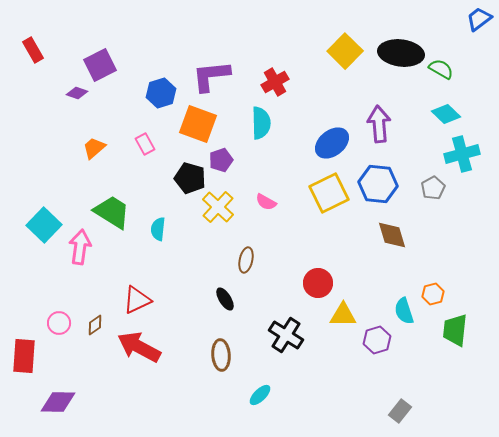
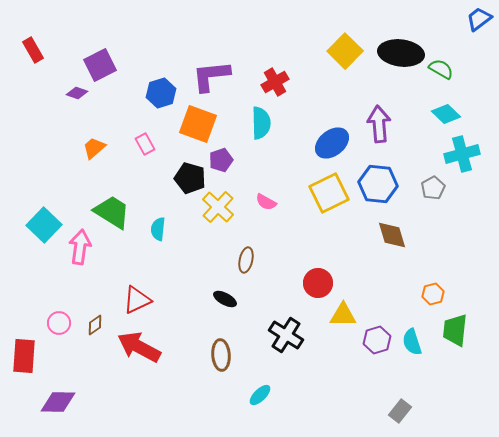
black ellipse at (225, 299): rotated 30 degrees counterclockwise
cyan semicircle at (404, 311): moved 8 px right, 31 px down
